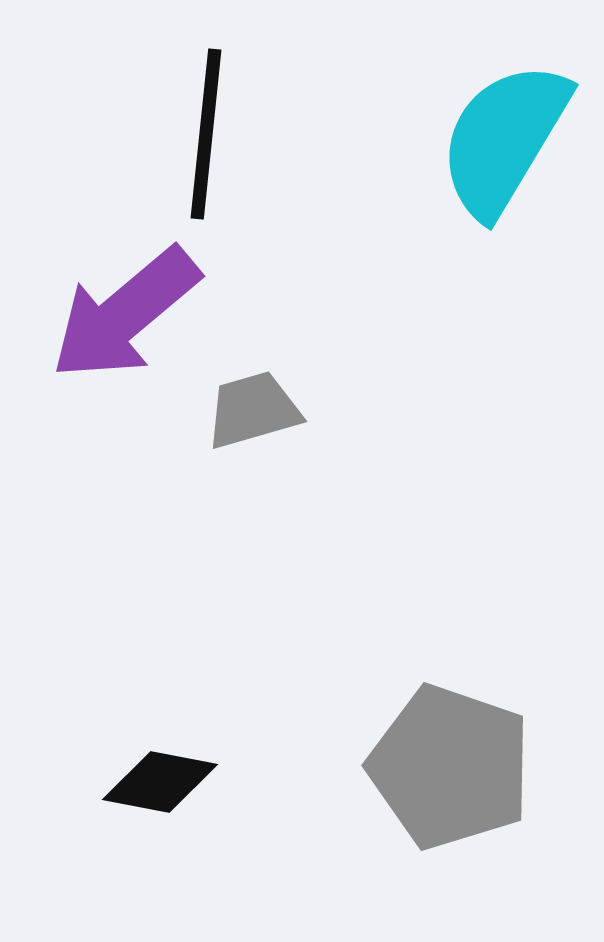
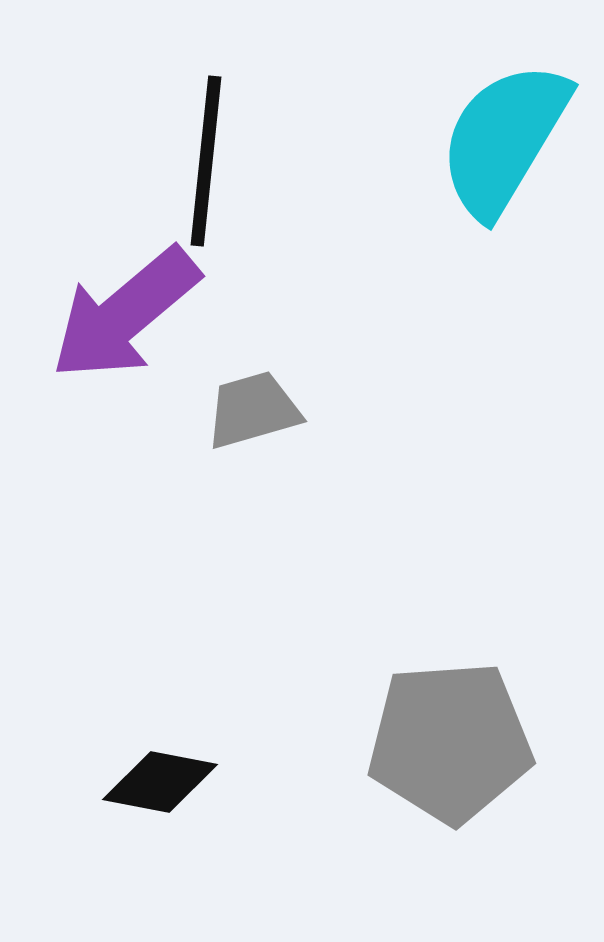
black line: moved 27 px down
gray pentagon: moved 25 px up; rotated 23 degrees counterclockwise
